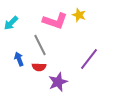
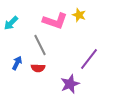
blue arrow: moved 2 px left, 4 px down; rotated 48 degrees clockwise
red semicircle: moved 1 px left, 1 px down
purple star: moved 12 px right, 2 px down
